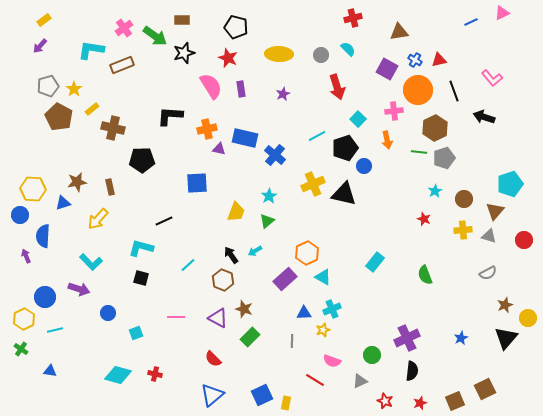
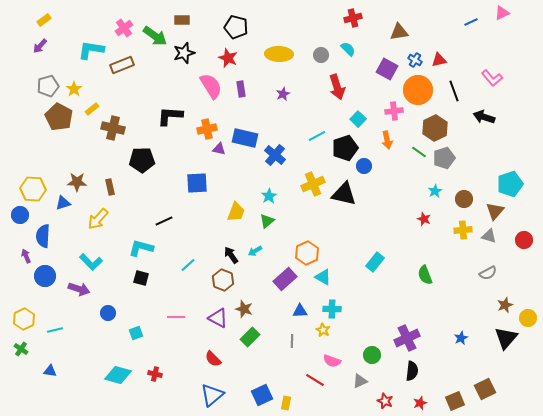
green line at (419, 152): rotated 28 degrees clockwise
brown star at (77, 182): rotated 12 degrees clockwise
blue circle at (45, 297): moved 21 px up
cyan cross at (332, 309): rotated 24 degrees clockwise
blue triangle at (304, 313): moved 4 px left, 2 px up
yellow star at (323, 330): rotated 24 degrees counterclockwise
